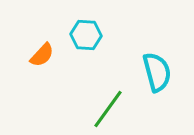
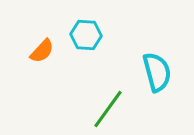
orange semicircle: moved 4 px up
